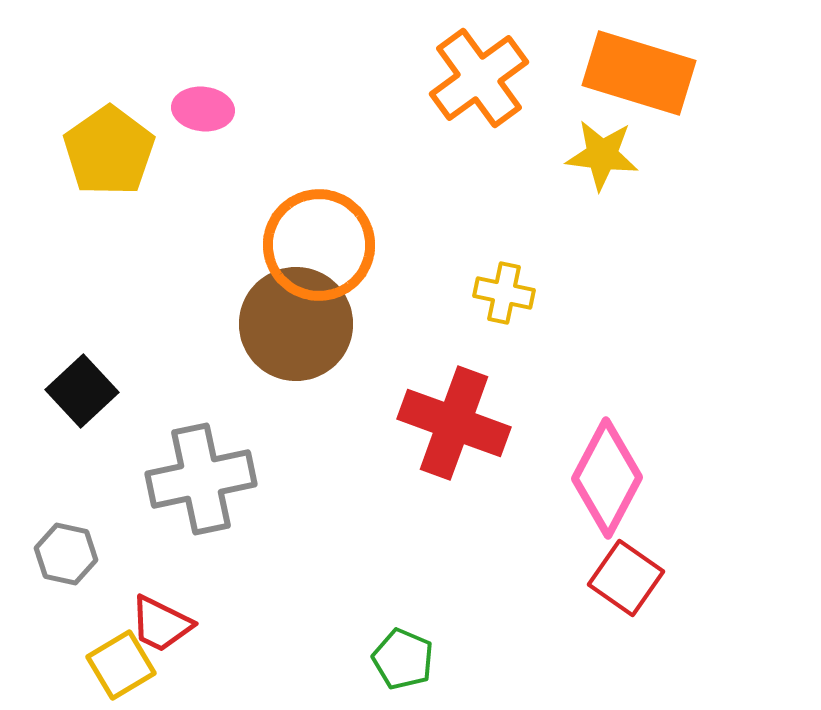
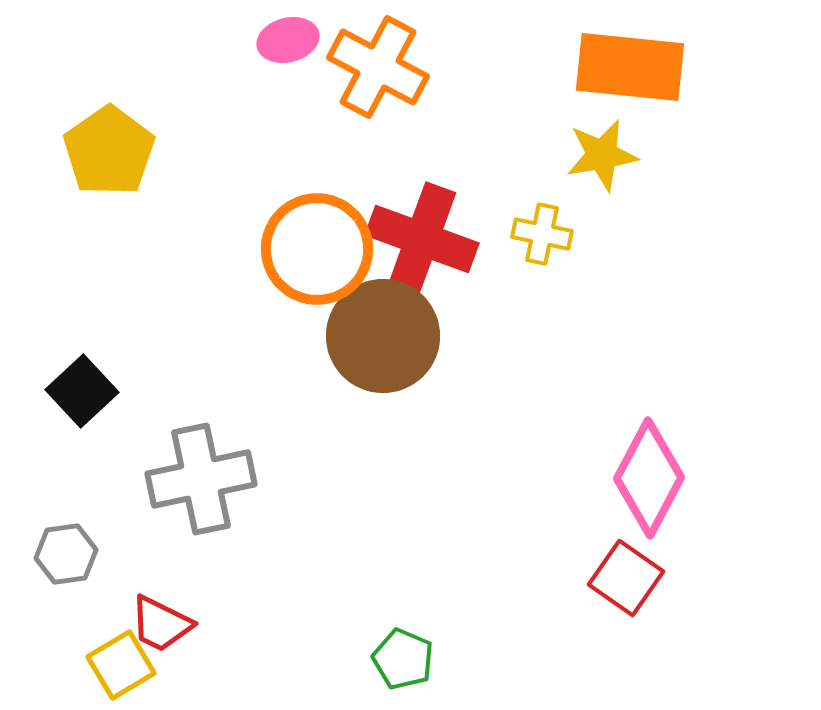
orange rectangle: moved 9 px left, 6 px up; rotated 11 degrees counterclockwise
orange cross: moved 101 px left, 11 px up; rotated 26 degrees counterclockwise
pink ellipse: moved 85 px right, 69 px up; rotated 20 degrees counterclockwise
yellow star: rotated 16 degrees counterclockwise
orange circle: moved 2 px left, 4 px down
yellow cross: moved 38 px right, 59 px up
brown circle: moved 87 px right, 12 px down
red cross: moved 32 px left, 184 px up
pink diamond: moved 42 px right
gray hexagon: rotated 20 degrees counterclockwise
